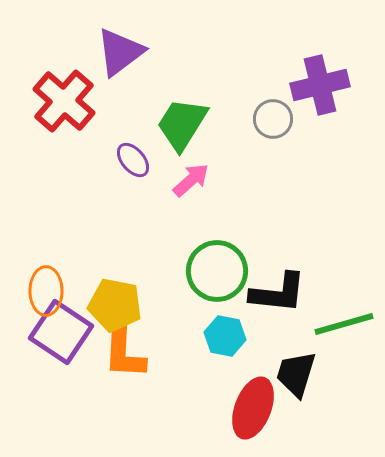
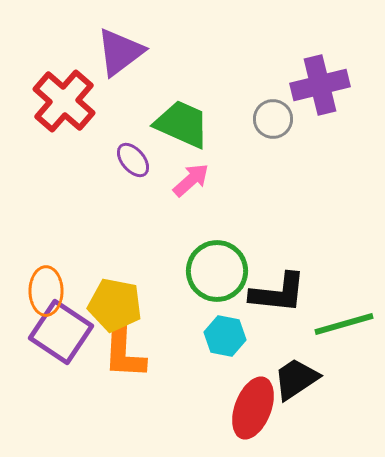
green trapezoid: rotated 82 degrees clockwise
black trapezoid: moved 5 px down; rotated 39 degrees clockwise
